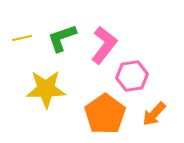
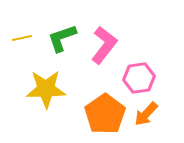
pink hexagon: moved 7 px right, 2 px down
orange arrow: moved 8 px left
